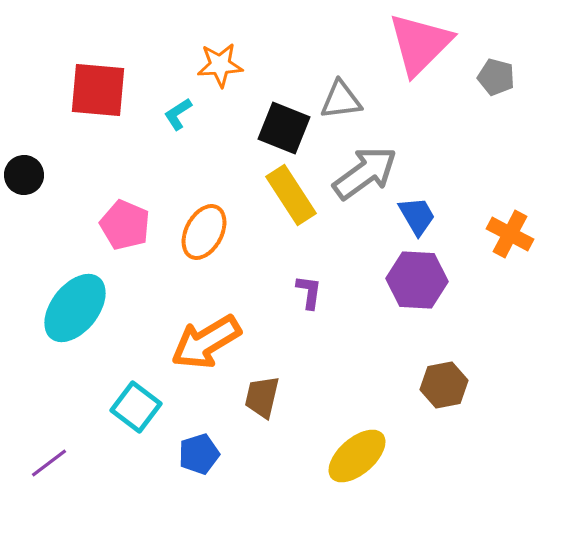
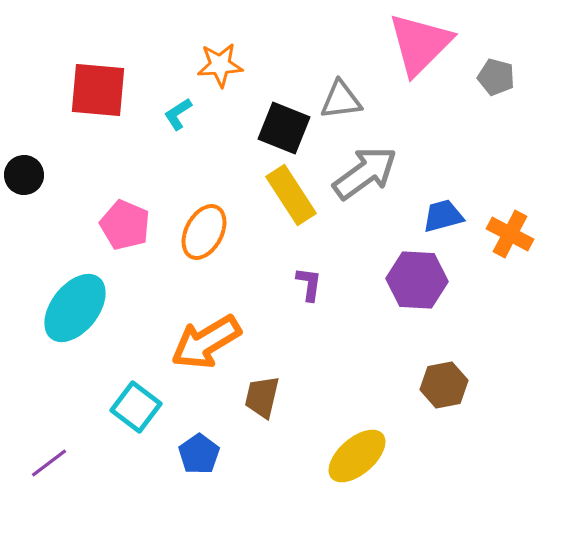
blue trapezoid: moved 26 px right; rotated 75 degrees counterclockwise
purple L-shape: moved 8 px up
blue pentagon: rotated 18 degrees counterclockwise
